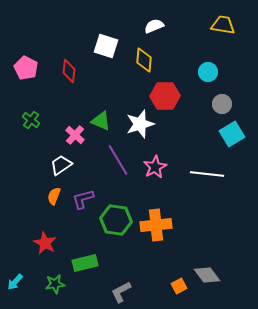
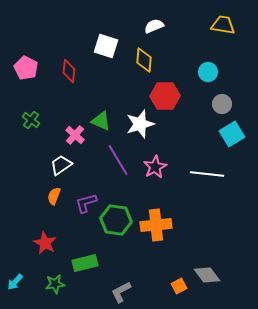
purple L-shape: moved 3 px right, 4 px down
